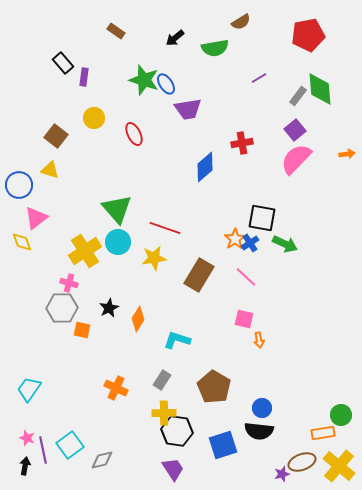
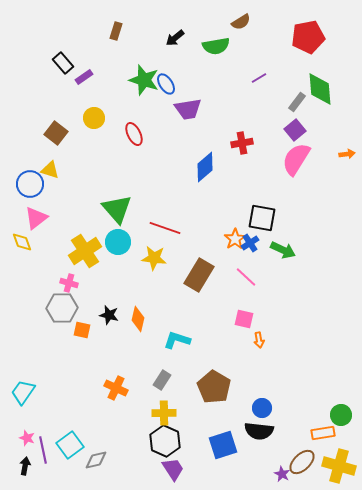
brown rectangle at (116, 31): rotated 72 degrees clockwise
red pentagon at (308, 35): moved 2 px down
green semicircle at (215, 48): moved 1 px right, 2 px up
purple rectangle at (84, 77): rotated 48 degrees clockwise
gray rectangle at (298, 96): moved 1 px left, 6 px down
brown square at (56, 136): moved 3 px up
pink semicircle at (296, 159): rotated 12 degrees counterclockwise
blue circle at (19, 185): moved 11 px right, 1 px up
green arrow at (285, 244): moved 2 px left, 6 px down
yellow star at (154, 258): rotated 15 degrees clockwise
black star at (109, 308): moved 7 px down; rotated 30 degrees counterclockwise
orange diamond at (138, 319): rotated 20 degrees counterclockwise
cyan trapezoid at (29, 389): moved 6 px left, 3 px down
black hexagon at (177, 431): moved 12 px left, 10 px down; rotated 16 degrees clockwise
gray diamond at (102, 460): moved 6 px left
brown ellipse at (302, 462): rotated 24 degrees counterclockwise
yellow cross at (339, 466): rotated 24 degrees counterclockwise
purple star at (282, 474): rotated 28 degrees counterclockwise
